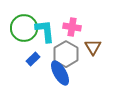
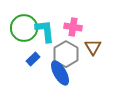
pink cross: moved 1 px right
